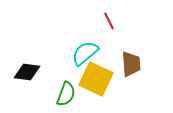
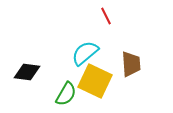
red line: moved 3 px left, 5 px up
yellow square: moved 1 px left, 2 px down
green semicircle: rotated 10 degrees clockwise
